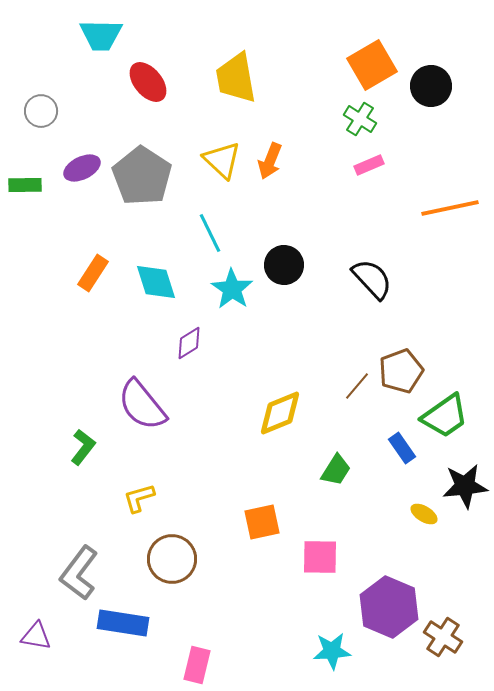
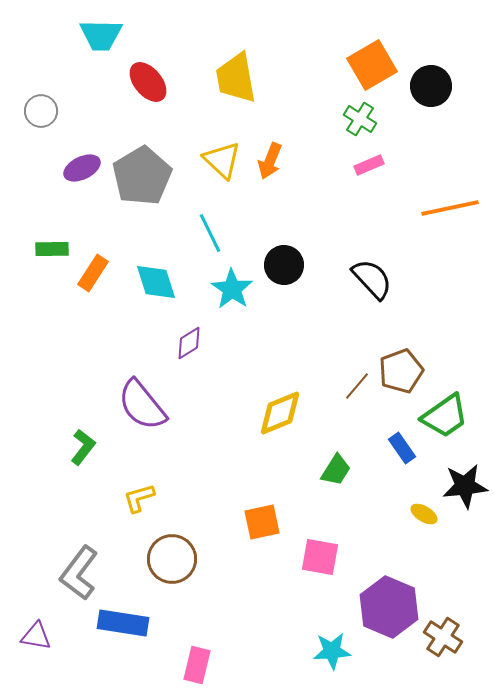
gray pentagon at (142, 176): rotated 8 degrees clockwise
green rectangle at (25, 185): moved 27 px right, 64 px down
pink square at (320, 557): rotated 9 degrees clockwise
